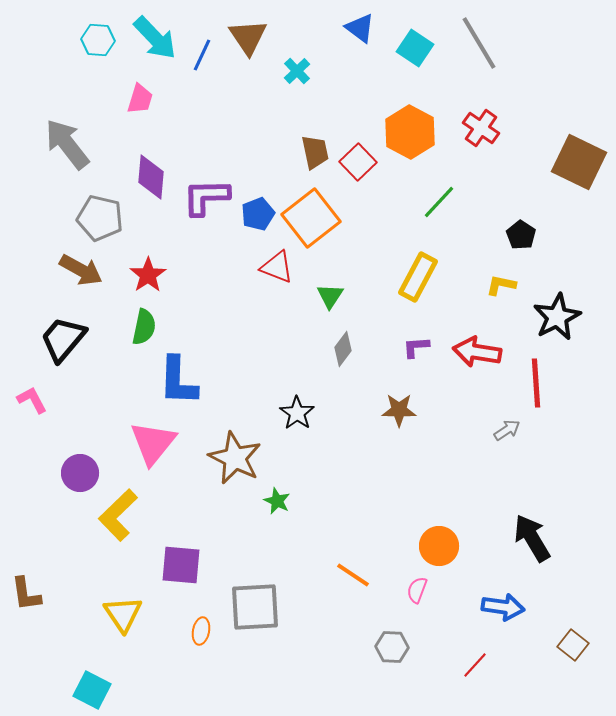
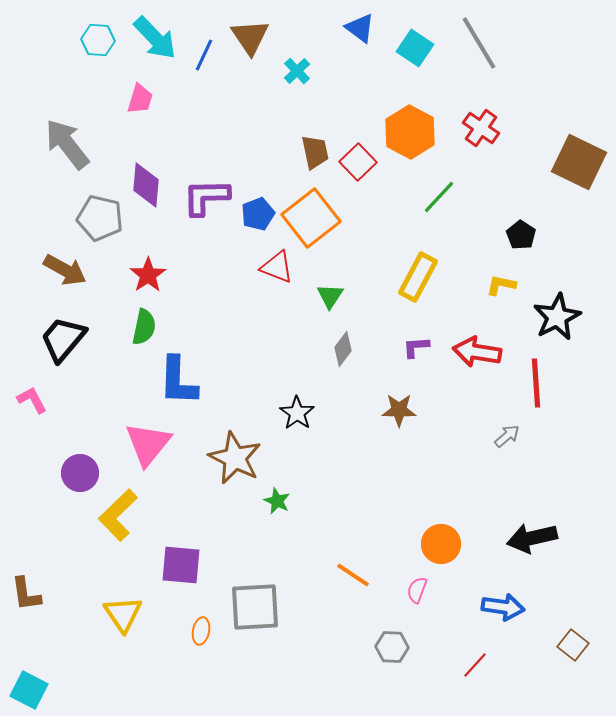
brown triangle at (248, 37): moved 2 px right
blue line at (202, 55): moved 2 px right
purple diamond at (151, 177): moved 5 px left, 8 px down
green line at (439, 202): moved 5 px up
brown arrow at (81, 270): moved 16 px left
gray arrow at (507, 430): moved 6 px down; rotated 8 degrees counterclockwise
pink triangle at (153, 443): moved 5 px left, 1 px down
black arrow at (532, 538): rotated 72 degrees counterclockwise
orange circle at (439, 546): moved 2 px right, 2 px up
cyan square at (92, 690): moved 63 px left
